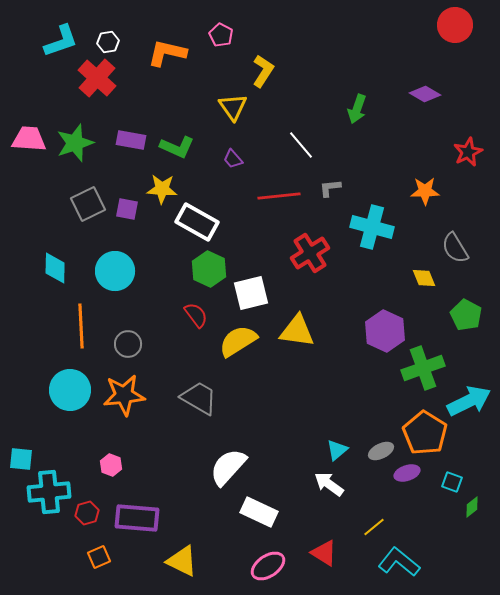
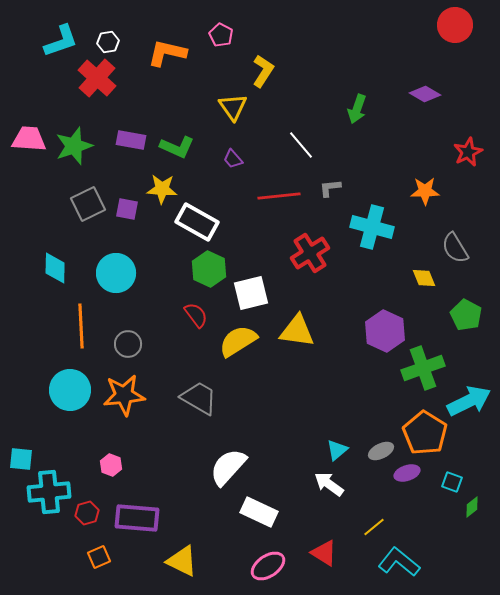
green star at (75, 143): moved 1 px left, 3 px down
cyan circle at (115, 271): moved 1 px right, 2 px down
